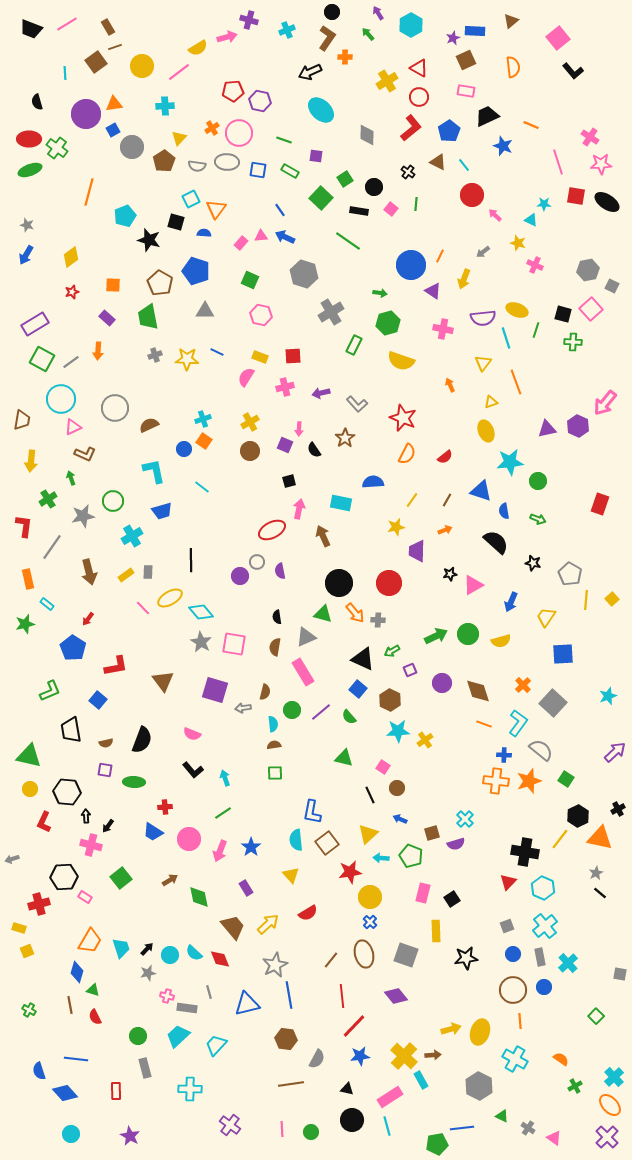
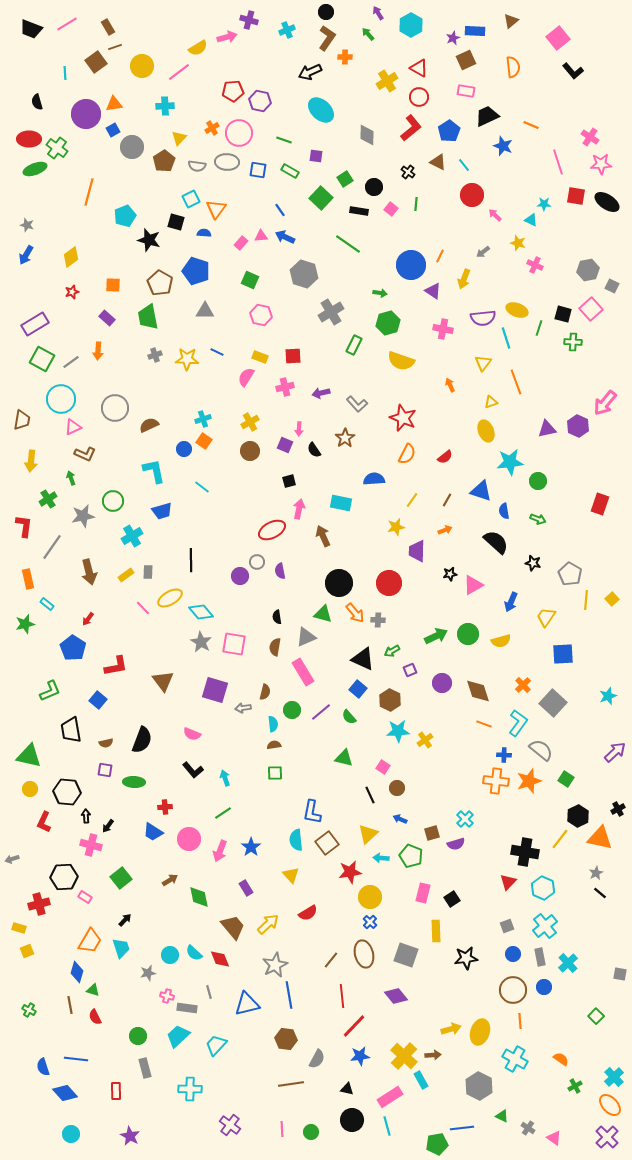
black circle at (332, 12): moved 6 px left
green ellipse at (30, 170): moved 5 px right, 1 px up
green line at (348, 241): moved 3 px down
green line at (536, 330): moved 3 px right, 2 px up
blue semicircle at (373, 482): moved 1 px right, 3 px up
black arrow at (147, 949): moved 22 px left, 29 px up
blue semicircle at (39, 1071): moved 4 px right, 4 px up
